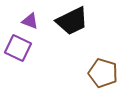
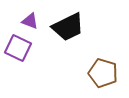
black trapezoid: moved 4 px left, 6 px down
